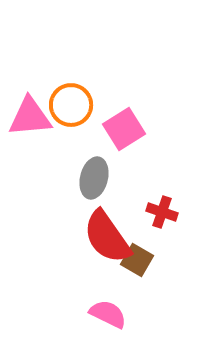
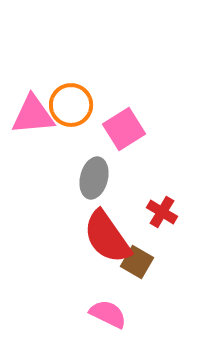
pink triangle: moved 3 px right, 2 px up
red cross: rotated 12 degrees clockwise
brown square: moved 2 px down
